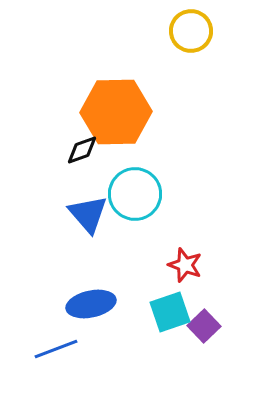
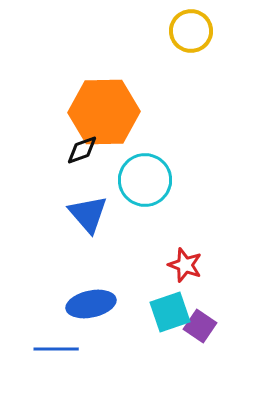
orange hexagon: moved 12 px left
cyan circle: moved 10 px right, 14 px up
purple square: moved 4 px left; rotated 12 degrees counterclockwise
blue line: rotated 21 degrees clockwise
